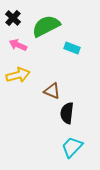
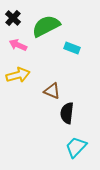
cyan trapezoid: moved 4 px right
